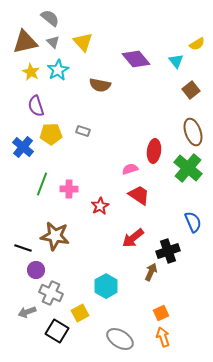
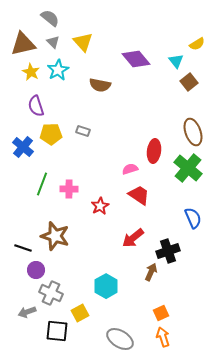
brown triangle: moved 2 px left, 2 px down
brown square: moved 2 px left, 8 px up
blue semicircle: moved 4 px up
brown star: rotated 8 degrees clockwise
black square: rotated 25 degrees counterclockwise
